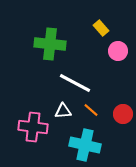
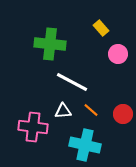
pink circle: moved 3 px down
white line: moved 3 px left, 1 px up
